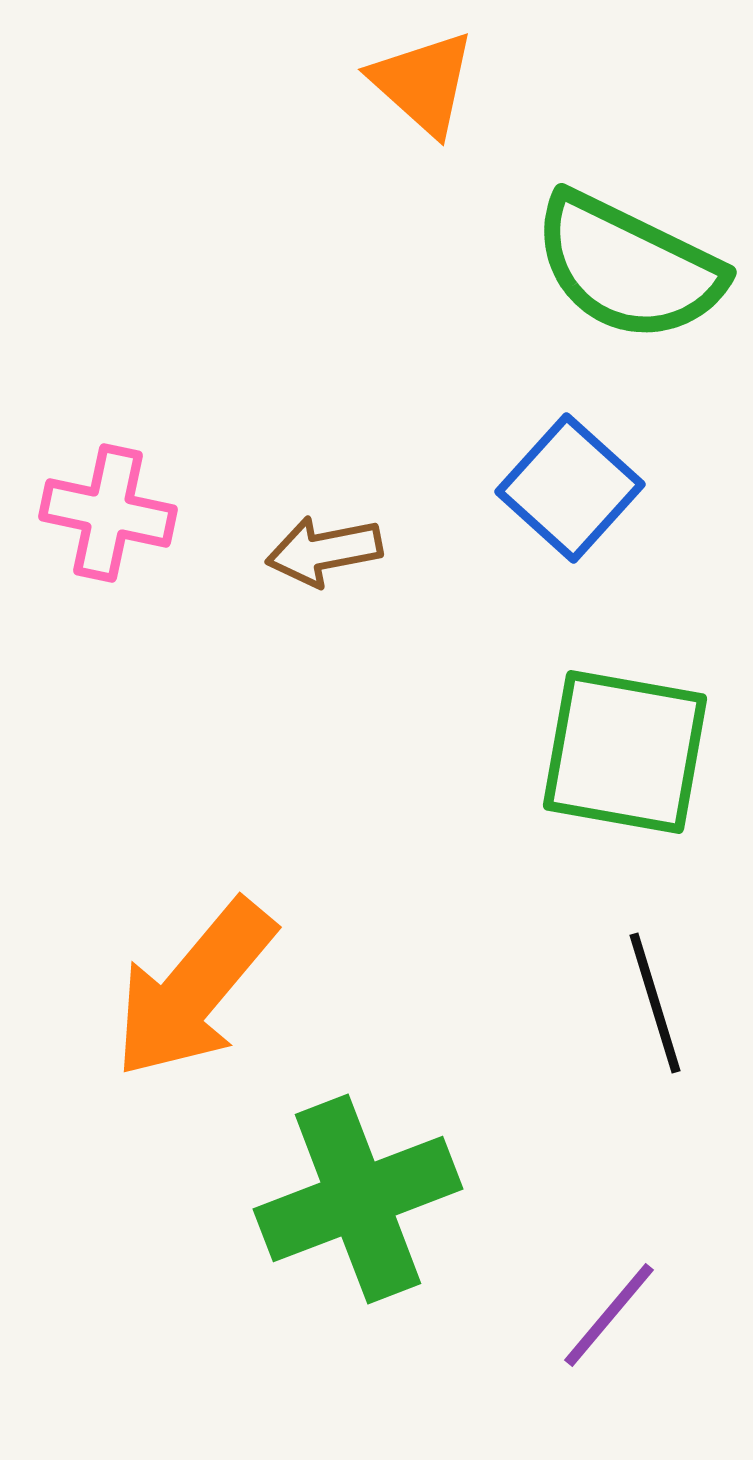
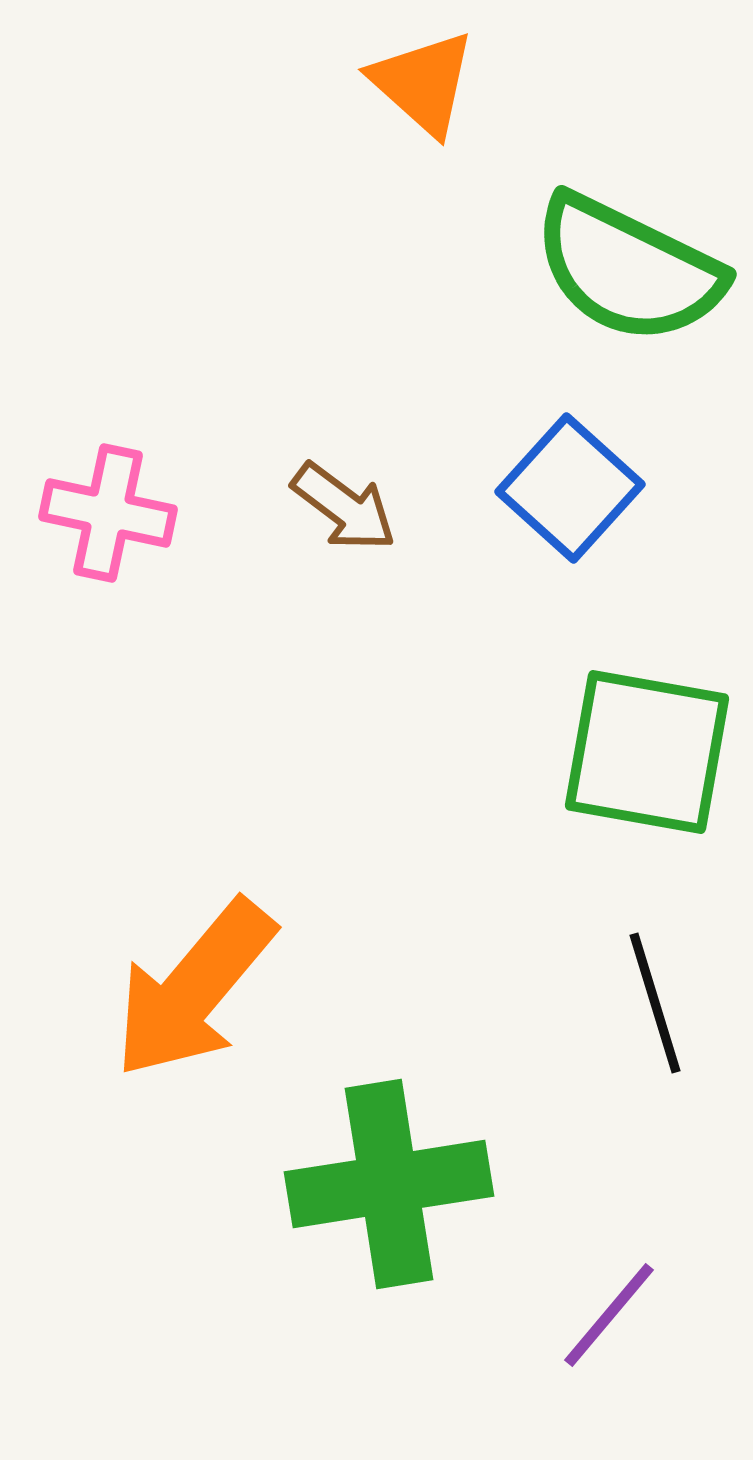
green semicircle: moved 2 px down
brown arrow: moved 20 px right, 44 px up; rotated 132 degrees counterclockwise
green square: moved 22 px right
green cross: moved 31 px right, 15 px up; rotated 12 degrees clockwise
